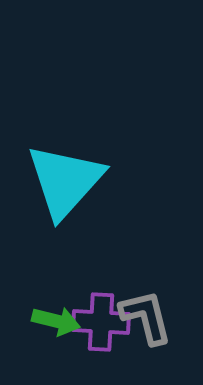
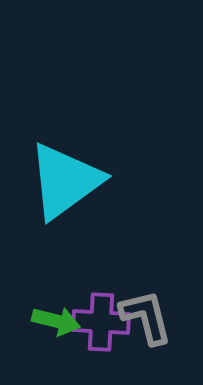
cyan triangle: rotated 12 degrees clockwise
